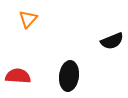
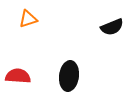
orange triangle: rotated 30 degrees clockwise
black semicircle: moved 14 px up
